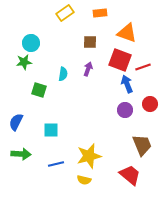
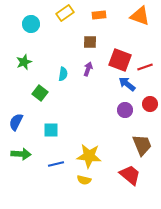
orange rectangle: moved 1 px left, 2 px down
orange triangle: moved 13 px right, 17 px up
cyan circle: moved 19 px up
green star: rotated 14 degrees counterclockwise
red line: moved 2 px right
blue arrow: rotated 30 degrees counterclockwise
green square: moved 1 px right, 3 px down; rotated 21 degrees clockwise
yellow star: rotated 20 degrees clockwise
